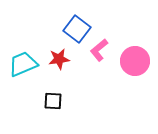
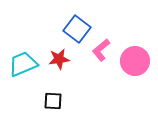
pink L-shape: moved 2 px right
